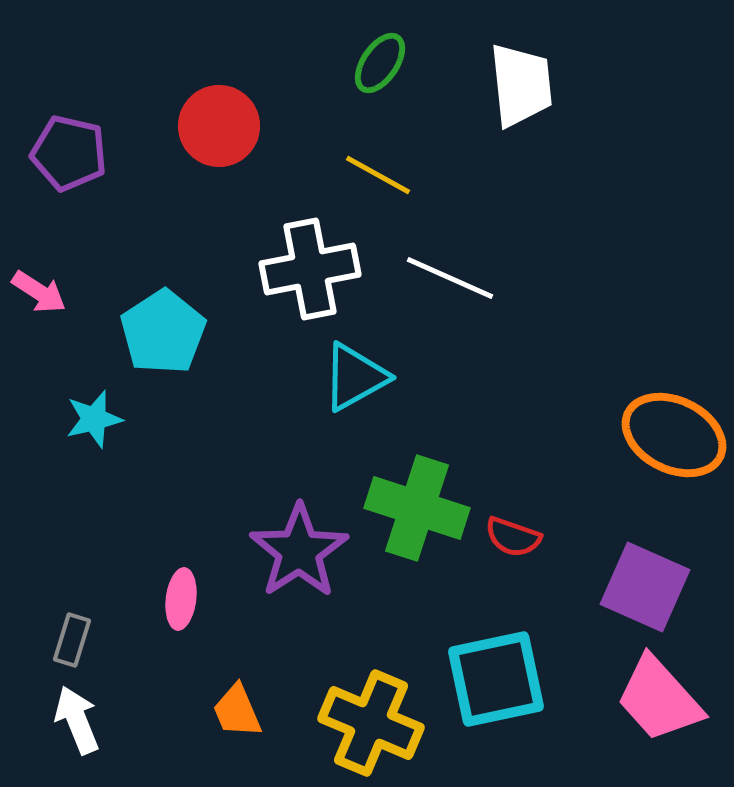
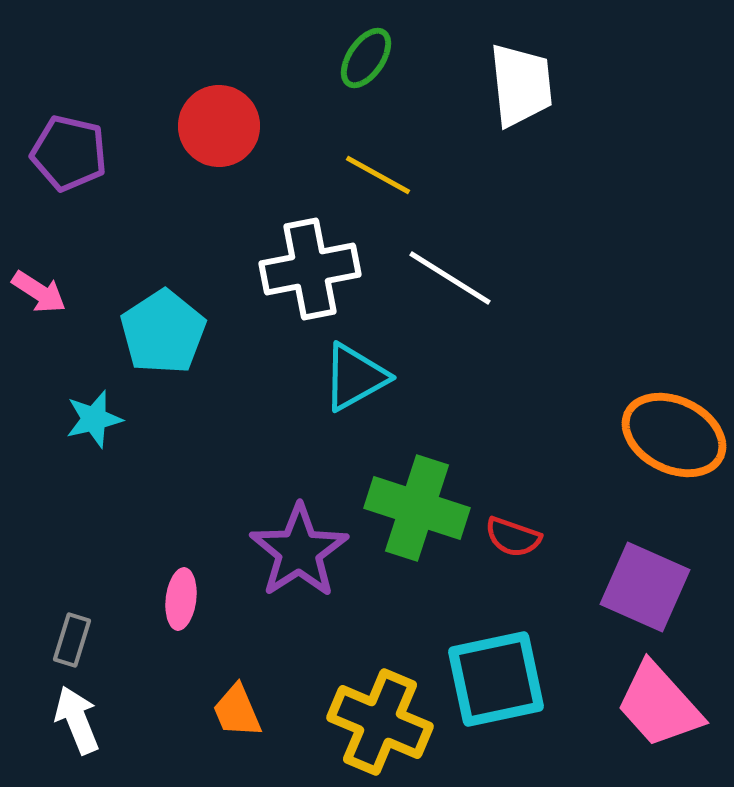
green ellipse: moved 14 px left, 5 px up
white line: rotated 8 degrees clockwise
pink trapezoid: moved 6 px down
yellow cross: moved 9 px right, 1 px up
